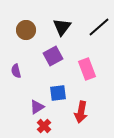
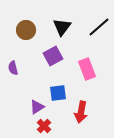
purple semicircle: moved 3 px left, 3 px up
